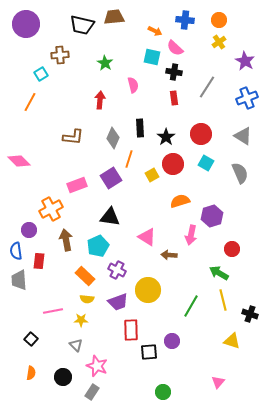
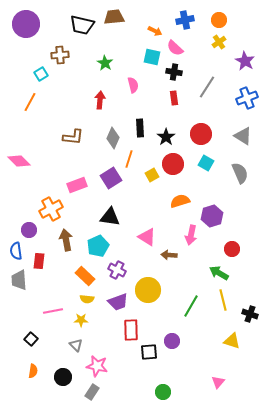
blue cross at (185, 20): rotated 18 degrees counterclockwise
pink star at (97, 366): rotated 10 degrees counterclockwise
orange semicircle at (31, 373): moved 2 px right, 2 px up
